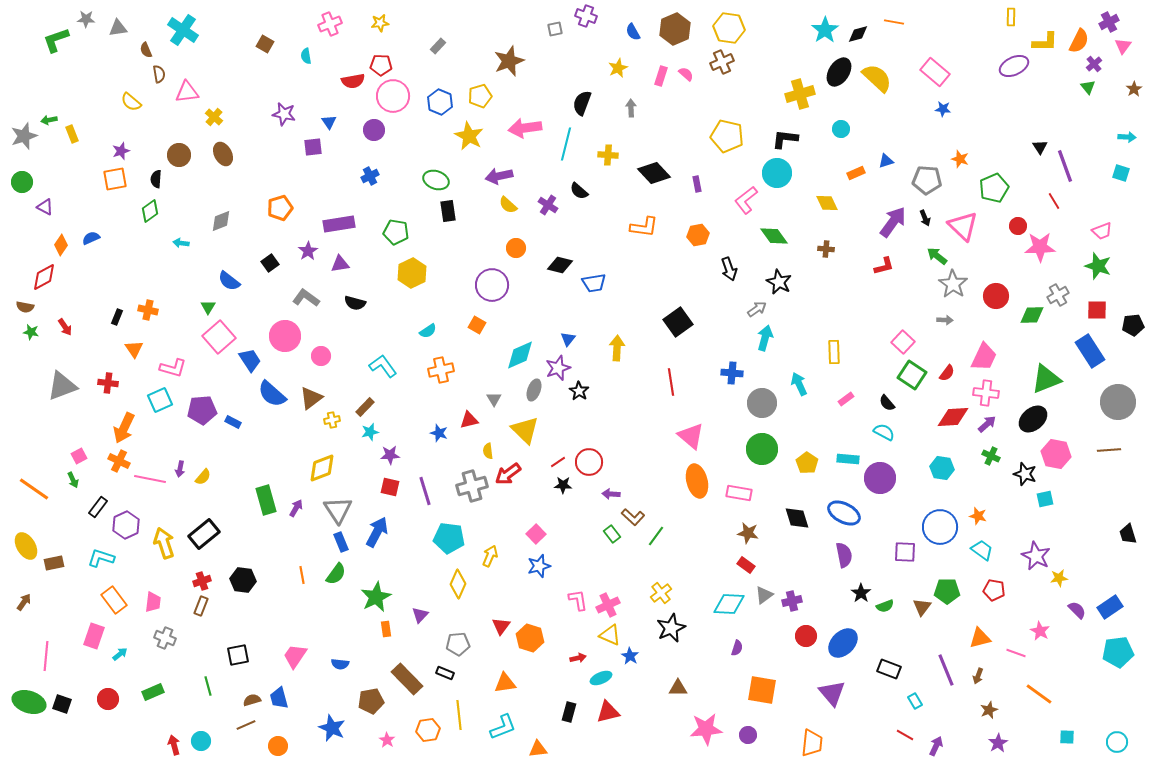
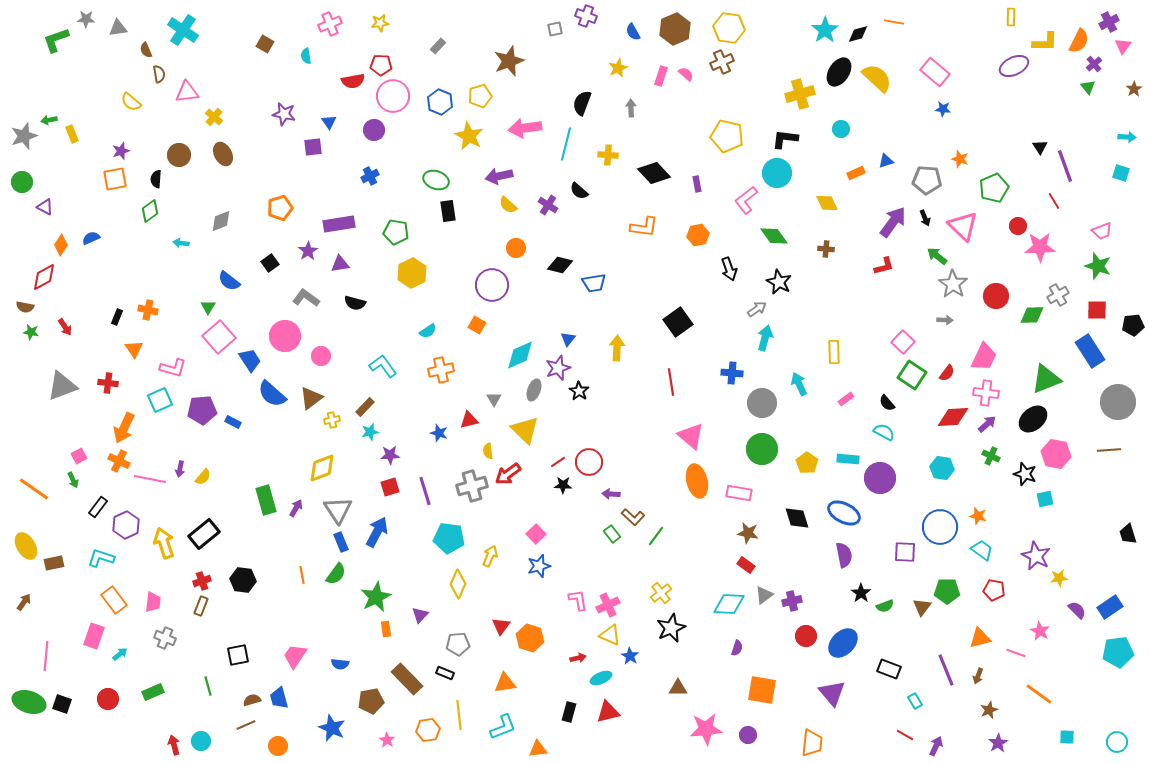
red square at (390, 487): rotated 30 degrees counterclockwise
